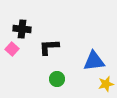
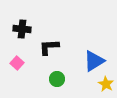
pink square: moved 5 px right, 14 px down
blue triangle: rotated 25 degrees counterclockwise
yellow star: rotated 28 degrees counterclockwise
